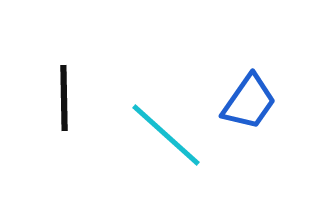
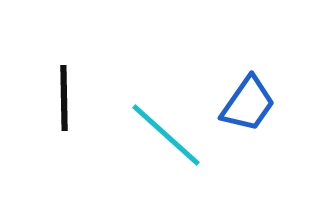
blue trapezoid: moved 1 px left, 2 px down
